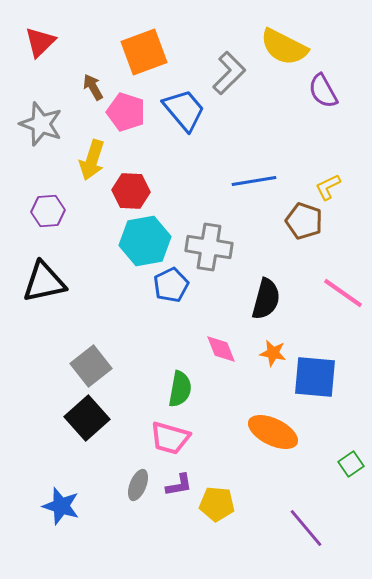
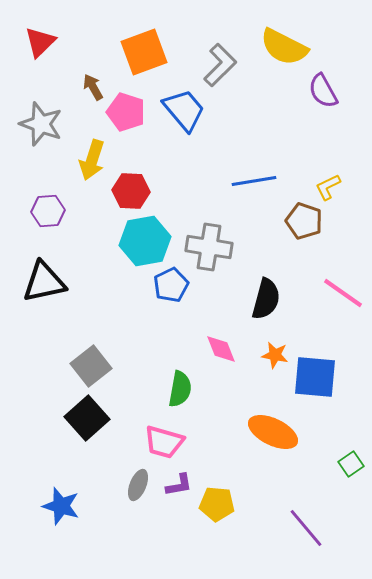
gray L-shape: moved 9 px left, 8 px up
orange star: moved 2 px right, 2 px down
pink trapezoid: moved 6 px left, 4 px down
